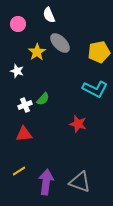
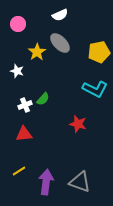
white semicircle: moved 11 px right; rotated 91 degrees counterclockwise
